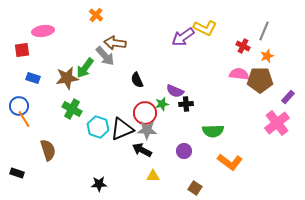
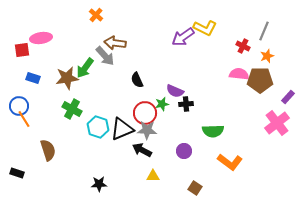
pink ellipse: moved 2 px left, 7 px down
